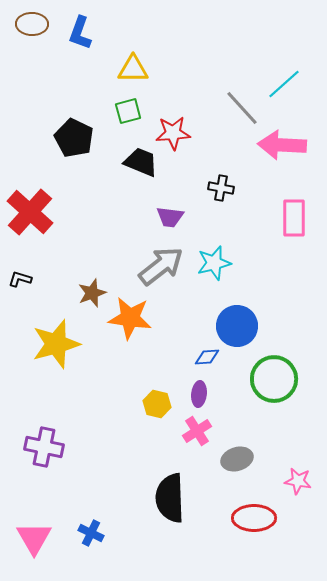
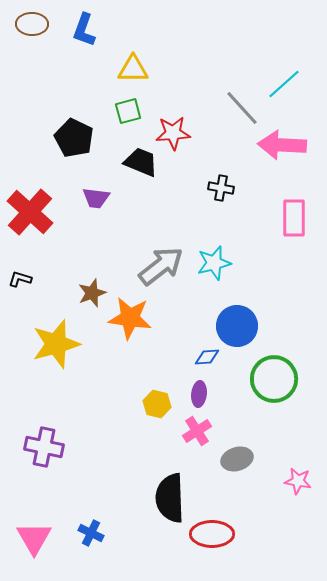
blue L-shape: moved 4 px right, 3 px up
purple trapezoid: moved 74 px left, 19 px up
red ellipse: moved 42 px left, 16 px down
